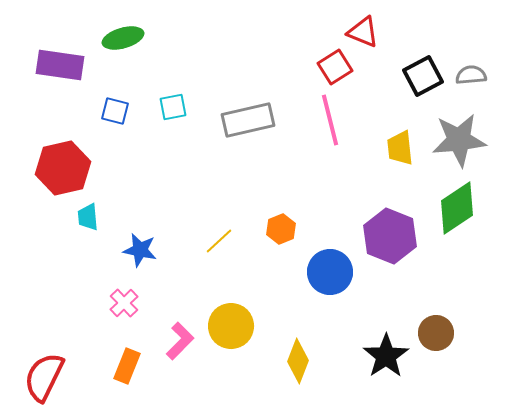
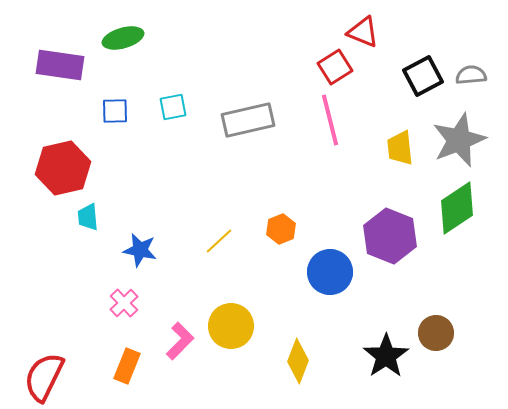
blue square: rotated 16 degrees counterclockwise
gray star: rotated 16 degrees counterclockwise
